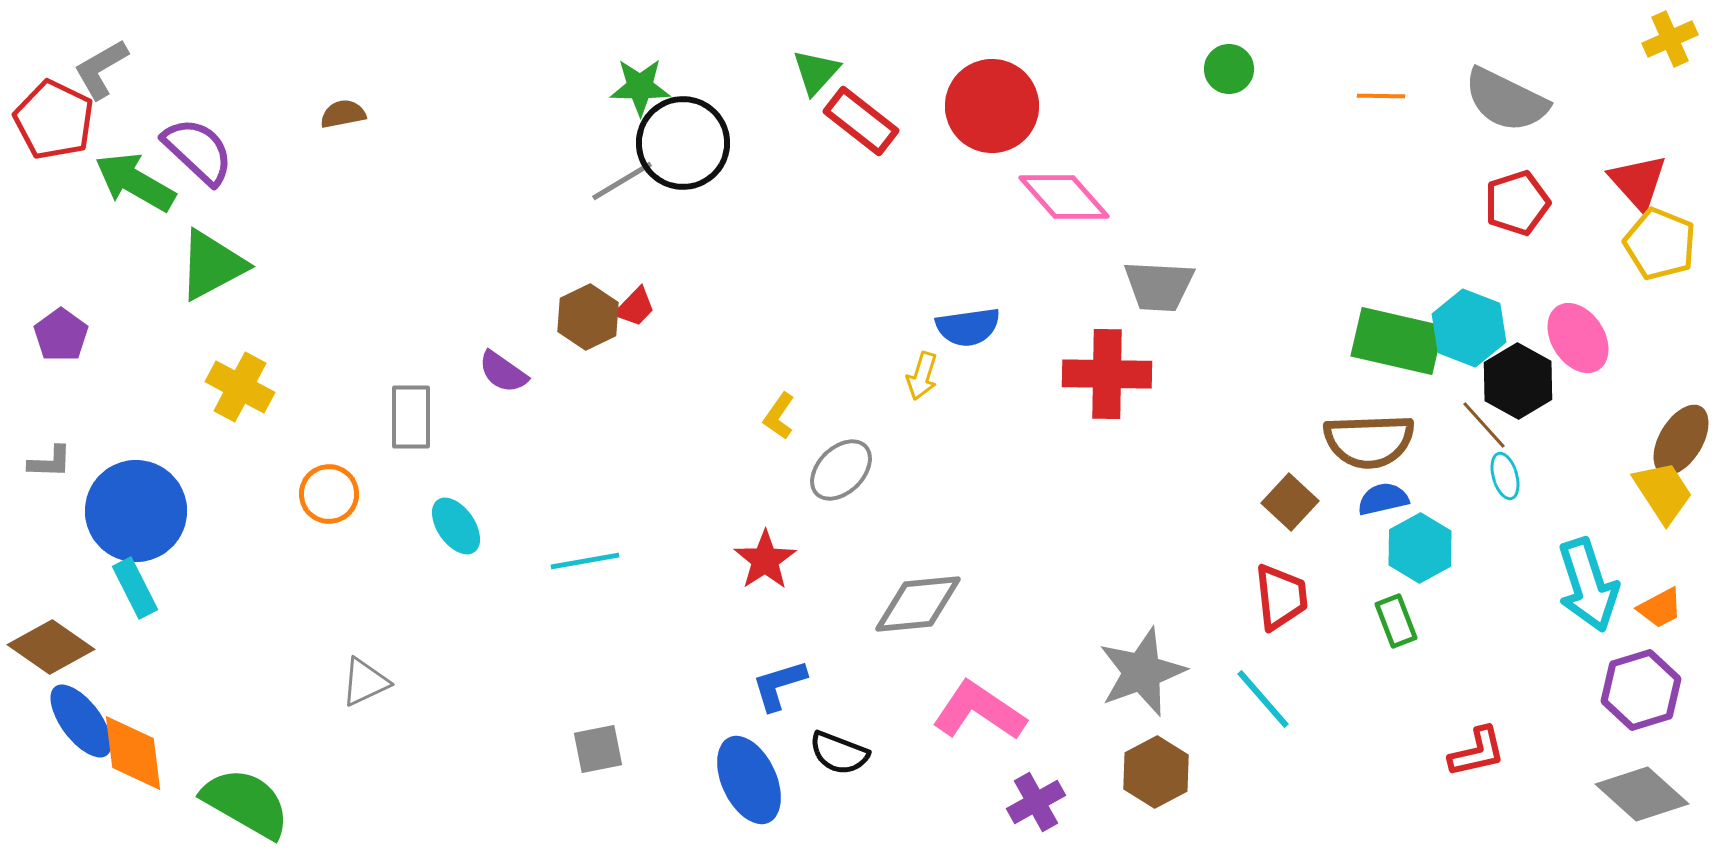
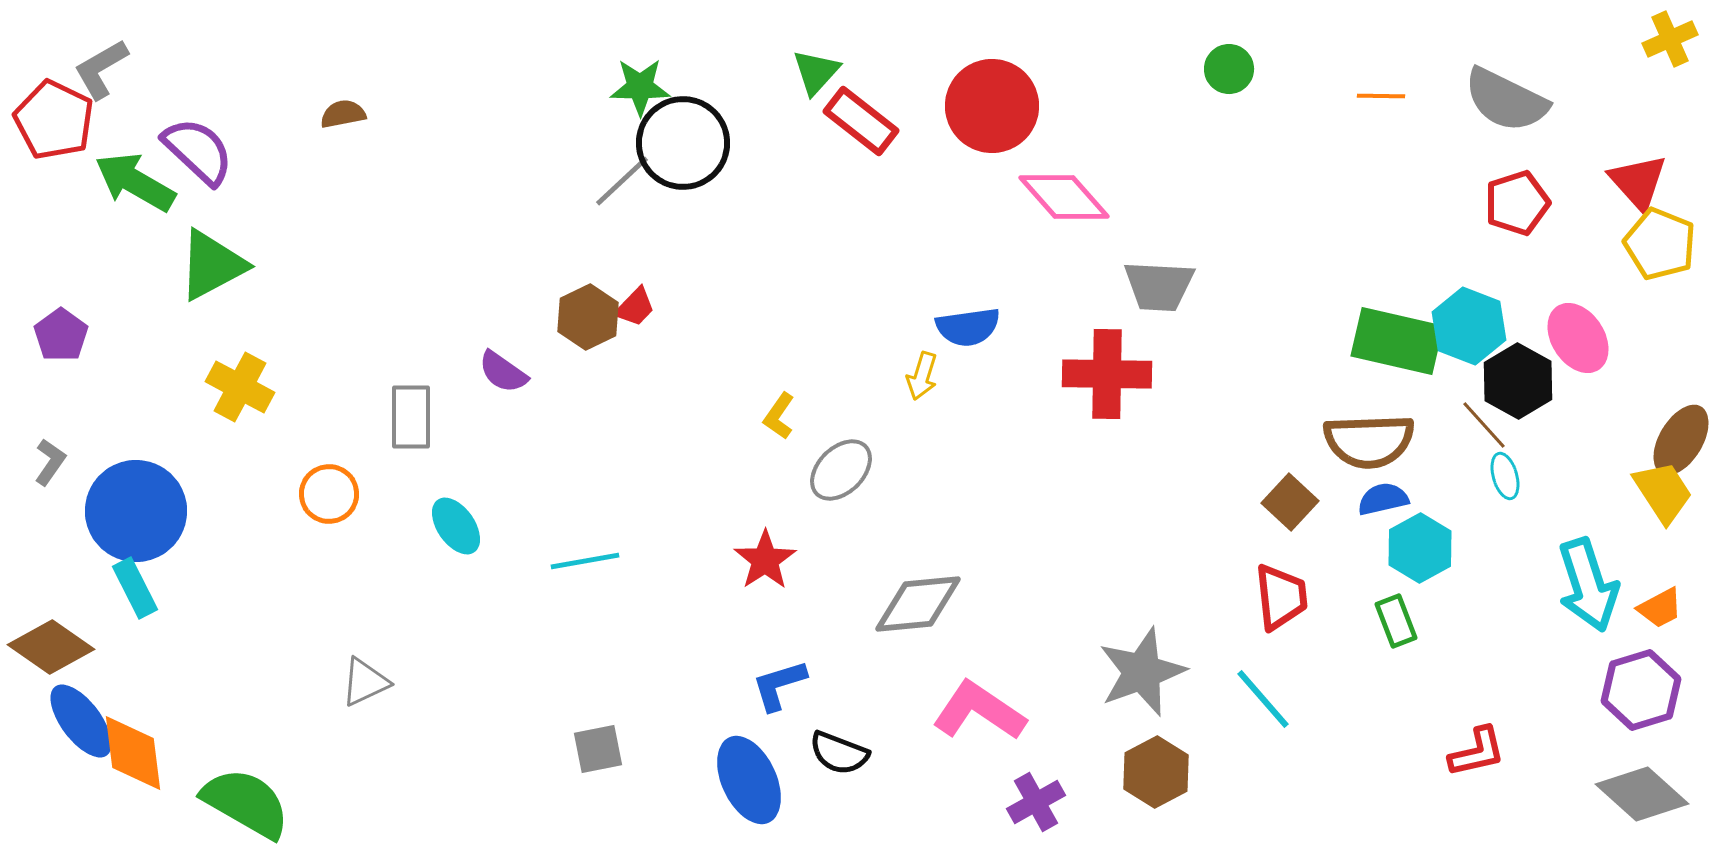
gray line at (622, 181): rotated 12 degrees counterclockwise
cyan hexagon at (1469, 328): moved 2 px up
gray L-shape at (50, 462): rotated 57 degrees counterclockwise
